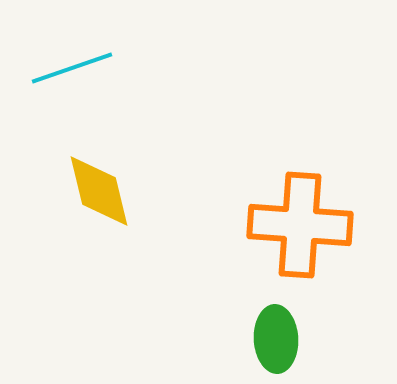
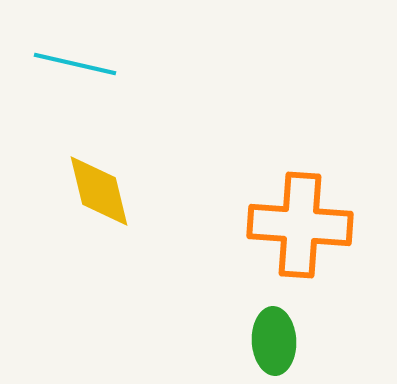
cyan line: moved 3 px right, 4 px up; rotated 32 degrees clockwise
green ellipse: moved 2 px left, 2 px down
